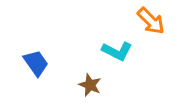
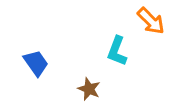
cyan L-shape: rotated 84 degrees clockwise
brown star: moved 1 px left, 4 px down
